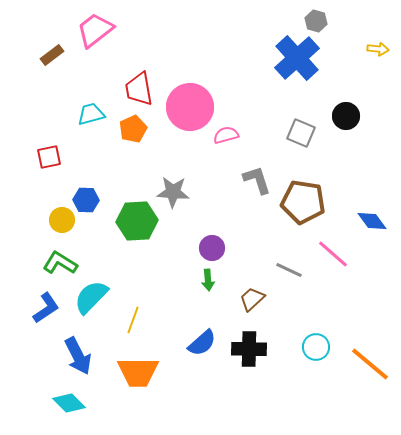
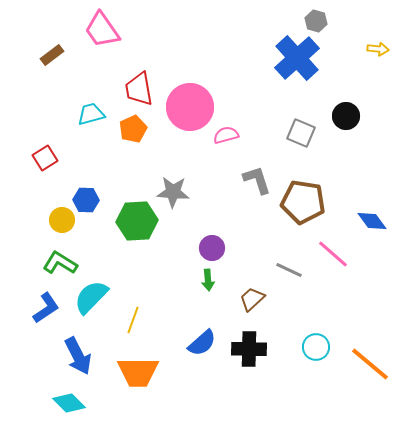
pink trapezoid: moved 7 px right; rotated 87 degrees counterclockwise
red square: moved 4 px left, 1 px down; rotated 20 degrees counterclockwise
